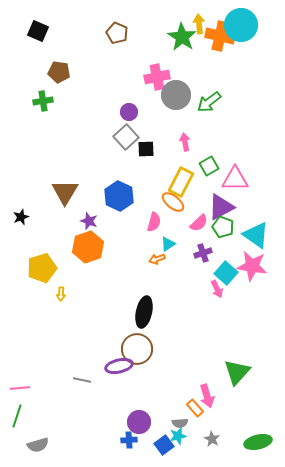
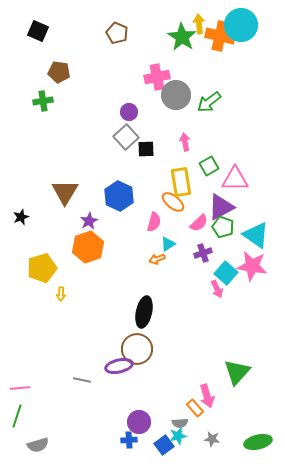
yellow rectangle at (181, 182): rotated 36 degrees counterclockwise
purple star at (89, 221): rotated 24 degrees clockwise
gray star at (212, 439): rotated 21 degrees counterclockwise
